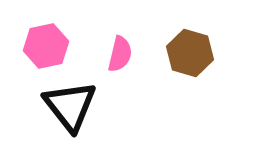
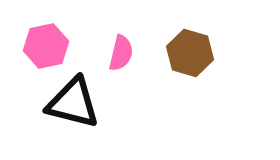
pink semicircle: moved 1 px right, 1 px up
black triangle: moved 3 px right, 3 px up; rotated 38 degrees counterclockwise
